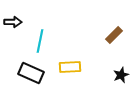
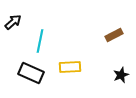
black arrow: rotated 42 degrees counterclockwise
brown rectangle: rotated 18 degrees clockwise
